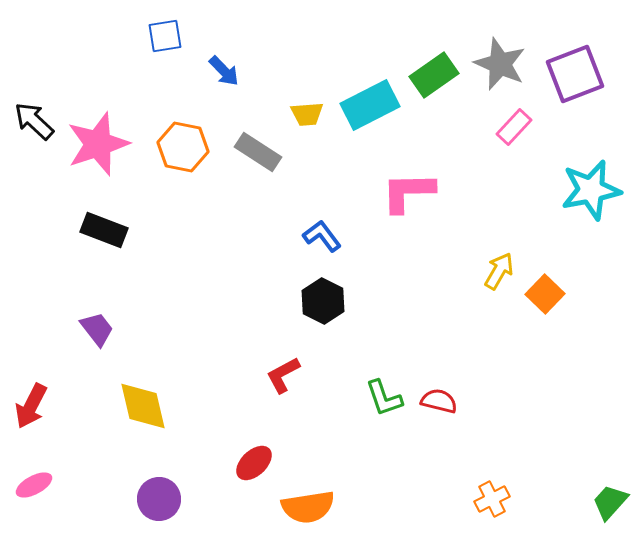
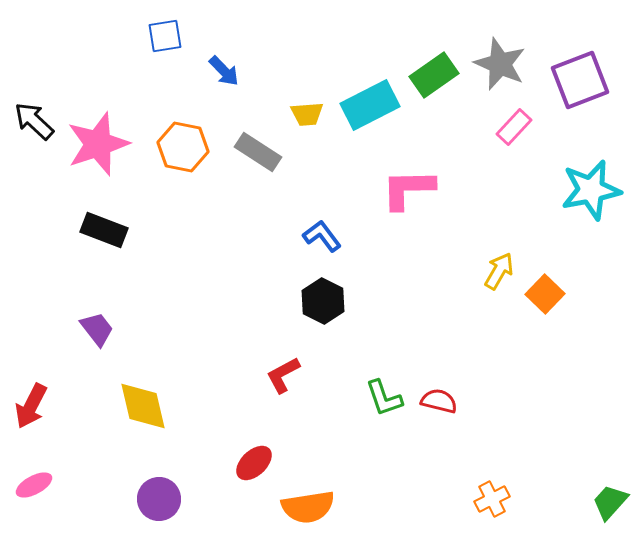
purple square: moved 5 px right, 6 px down
pink L-shape: moved 3 px up
